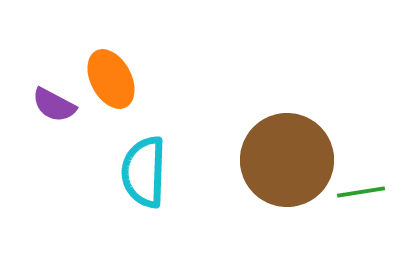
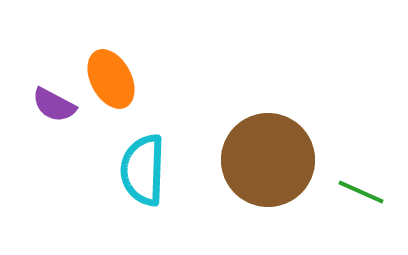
brown circle: moved 19 px left
cyan semicircle: moved 1 px left, 2 px up
green line: rotated 33 degrees clockwise
